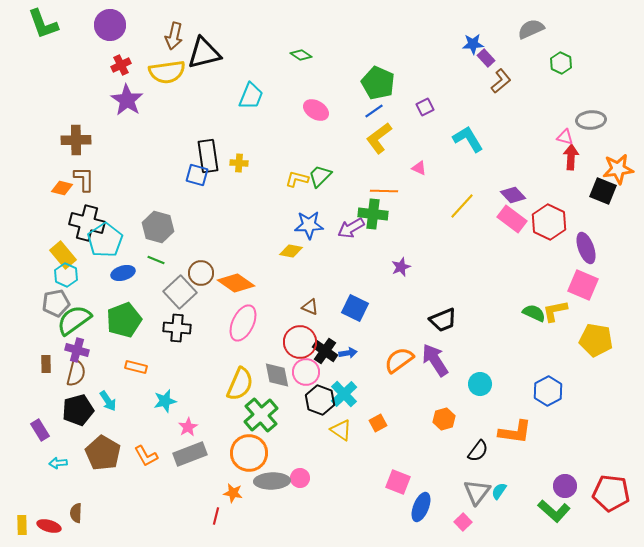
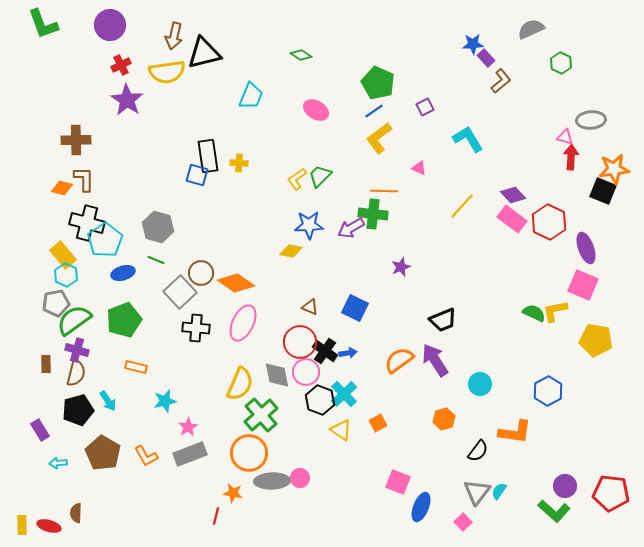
orange star at (618, 169): moved 4 px left
yellow L-shape at (297, 179): rotated 50 degrees counterclockwise
black cross at (177, 328): moved 19 px right
